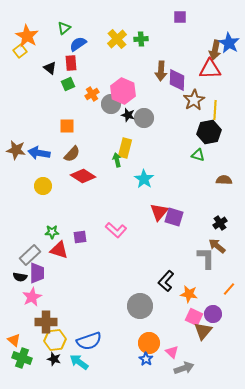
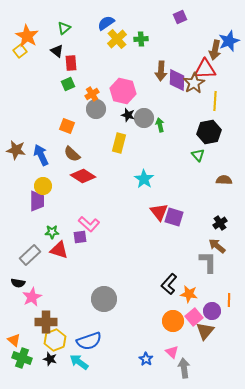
purple square at (180, 17): rotated 24 degrees counterclockwise
blue star at (229, 43): moved 2 px up; rotated 20 degrees clockwise
blue semicircle at (78, 44): moved 28 px right, 21 px up
black triangle at (50, 68): moved 7 px right, 17 px up
red triangle at (210, 69): moved 5 px left
pink hexagon at (123, 91): rotated 10 degrees counterclockwise
brown star at (194, 100): moved 17 px up
gray circle at (111, 104): moved 15 px left, 5 px down
yellow line at (215, 110): moved 9 px up
orange square at (67, 126): rotated 21 degrees clockwise
yellow rectangle at (125, 148): moved 6 px left, 5 px up
blue arrow at (39, 153): moved 2 px right, 2 px down; rotated 55 degrees clockwise
brown semicircle at (72, 154): rotated 90 degrees clockwise
green triangle at (198, 155): rotated 32 degrees clockwise
green arrow at (117, 160): moved 43 px right, 35 px up
red triangle at (159, 212): rotated 18 degrees counterclockwise
pink L-shape at (116, 230): moved 27 px left, 6 px up
gray L-shape at (206, 258): moved 2 px right, 4 px down
purple trapezoid at (37, 273): moved 72 px up
black semicircle at (20, 277): moved 2 px left, 6 px down
black L-shape at (166, 281): moved 3 px right, 3 px down
orange line at (229, 289): moved 11 px down; rotated 40 degrees counterclockwise
gray circle at (140, 306): moved 36 px left, 7 px up
purple circle at (213, 314): moved 1 px left, 3 px up
pink square at (194, 317): rotated 24 degrees clockwise
brown triangle at (203, 331): moved 2 px right
yellow hexagon at (55, 340): rotated 15 degrees counterclockwise
orange circle at (149, 343): moved 24 px right, 22 px up
black star at (54, 359): moved 4 px left
gray arrow at (184, 368): rotated 78 degrees counterclockwise
